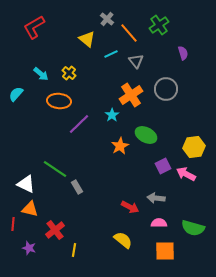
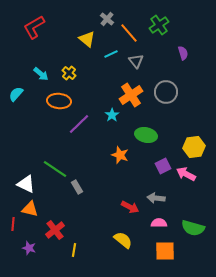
gray circle: moved 3 px down
green ellipse: rotated 15 degrees counterclockwise
orange star: moved 9 px down; rotated 24 degrees counterclockwise
